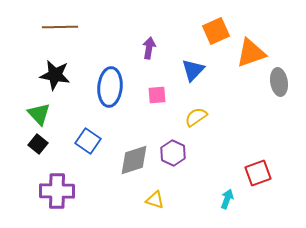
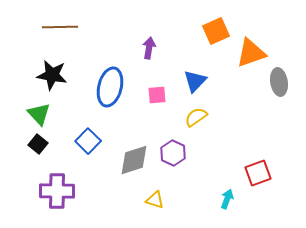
blue triangle: moved 2 px right, 11 px down
black star: moved 3 px left
blue ellipse: rotated 9 degrees clockwise
blue square: rotated 10 degrees clockwise
